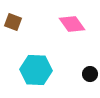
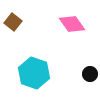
brown square: rotated 18 degrees clockwise
cyan hexagon: moved 2 px left, 3 px down; rotated 16 degrees clockwise
